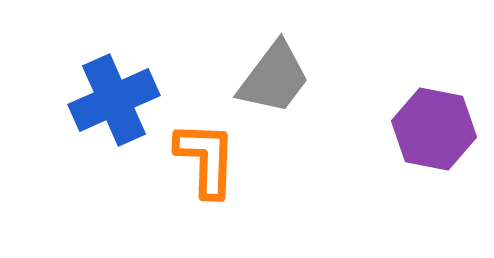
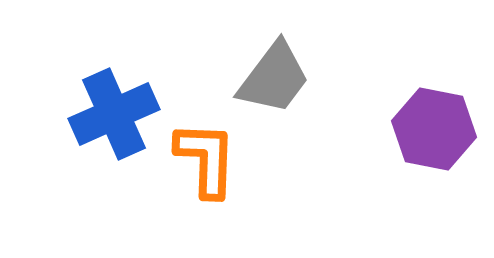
blue cross: moved 14 px down
